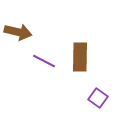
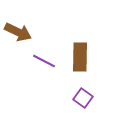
brown arrow: rotated 12 degrees clockwise
purple square: moved 15 px left
